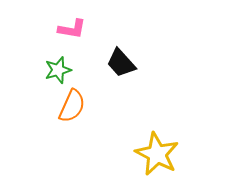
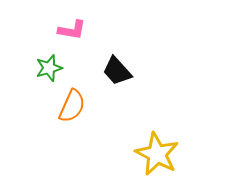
pink L-shape: moved 1 px down
black trapezoid: moved 4 px left, 8 px down
green star: moved 9 px left, 2 px up
